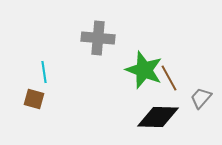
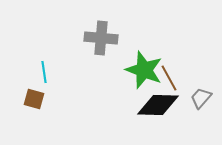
gray cross: moved 3 px right
black diamond: moved 12 px up
